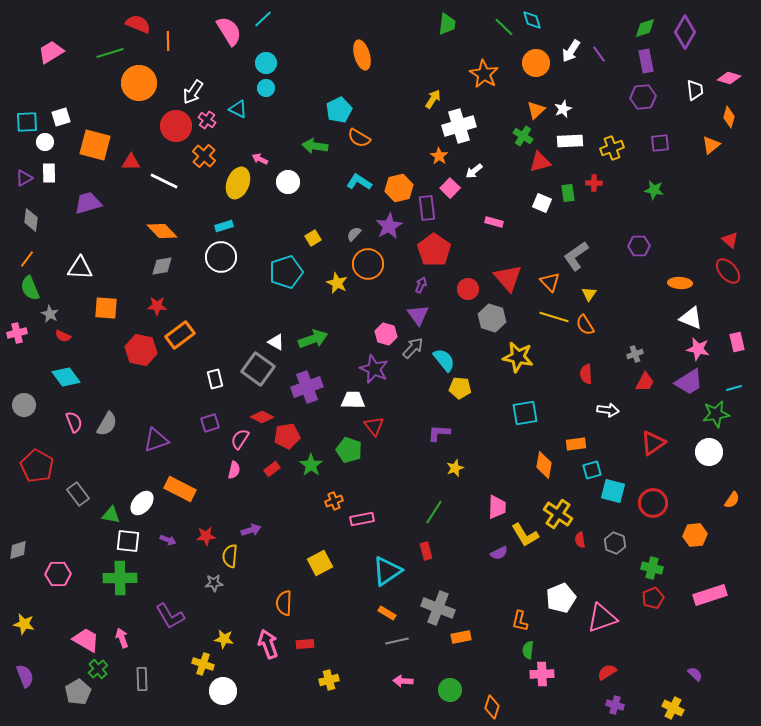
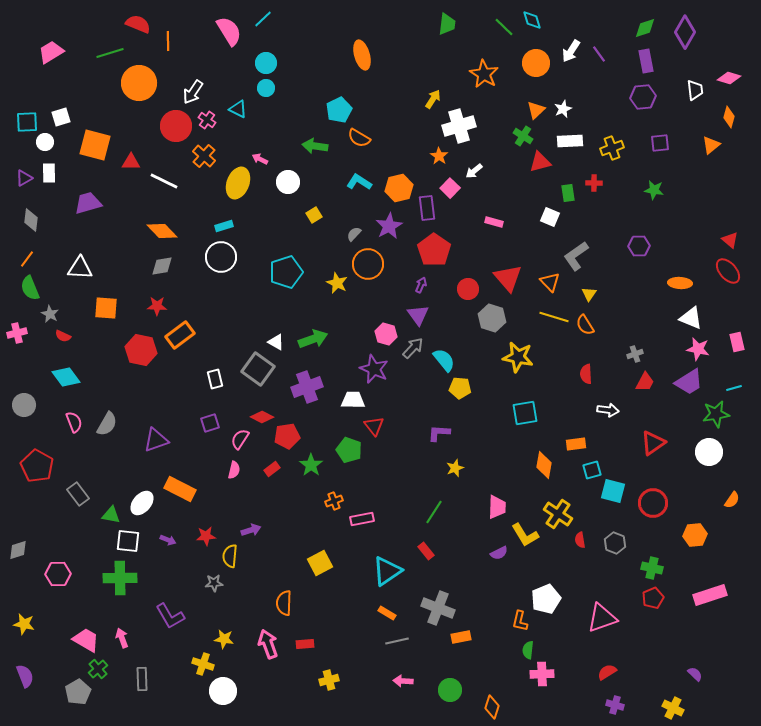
white square at (542, 203): moved 8 px right, 14 px down
yellow square at (313, 238): moved 1 px right, 23 px up
red rectangle at (426, 551): rotated 24 degrees counterclockwise
white pentagon at (561, 598): moved 15 px left, 1 px down
